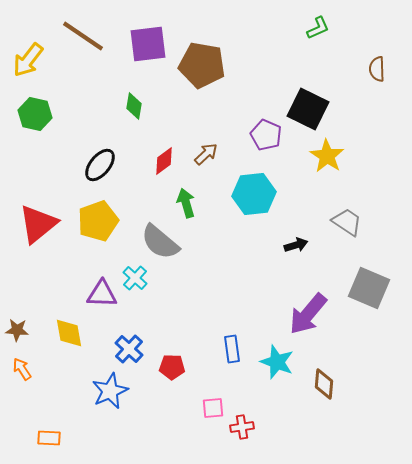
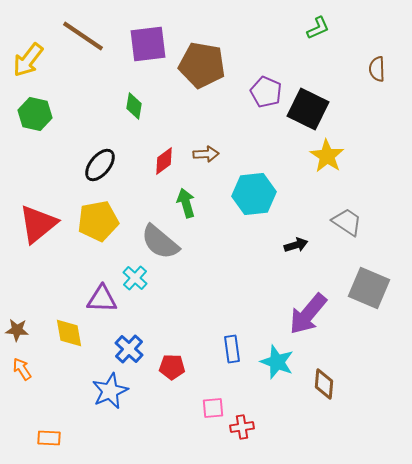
purple pentagon: moved 43 px up
brown arrow: rotated 40 degrees clockwise
yellow pentagon: rotated 9 degrees clockwise
purple triangle: moved 5 px down
